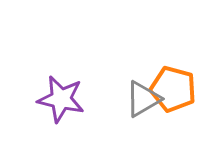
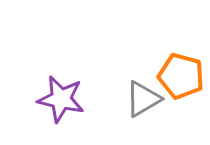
orange pentagon: moved 8 px right, 13 px up
